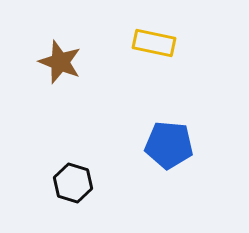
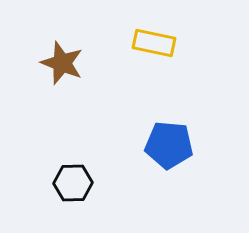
brown star: moved 2 px right, 1 px down
black hexagon: rotated 18 degrees counterclockwise
